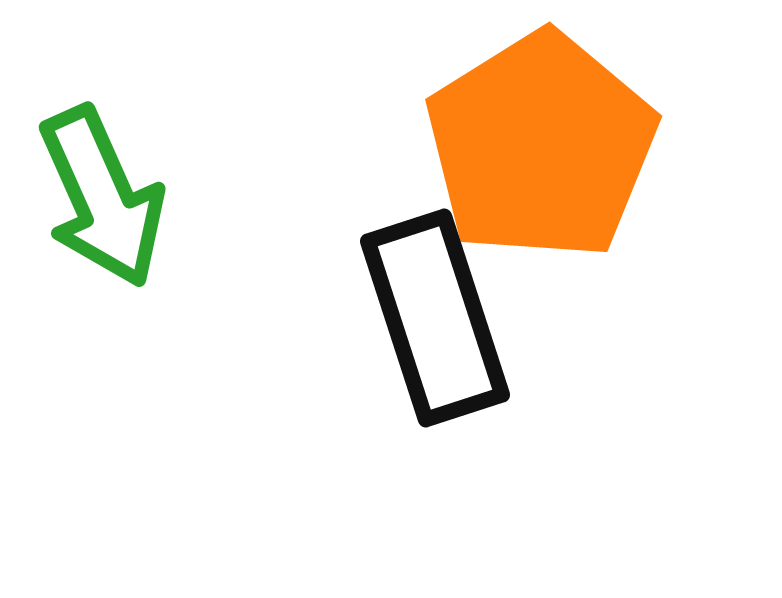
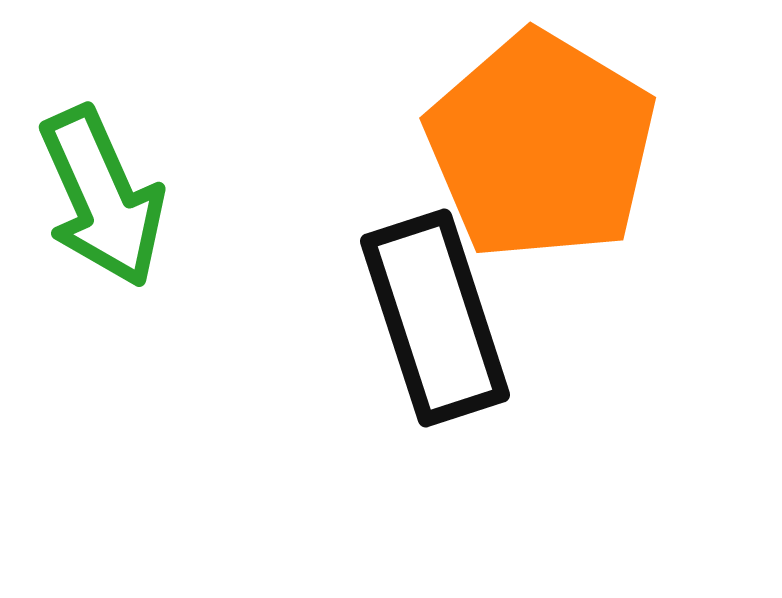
orange pentagon: rotated 9 degrees counterclockwise
